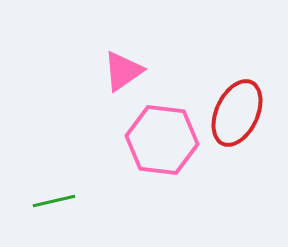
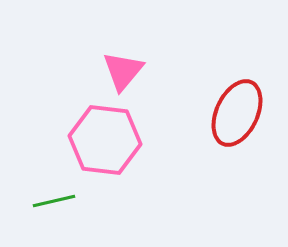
pink triangle: rotated 15 degrees counterclockwise
pink hexagon: moved 57 px left
